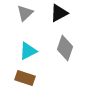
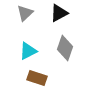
brown rectangle: moved 12 px right
